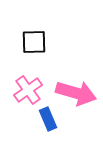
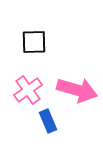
pink arrow: moved 1 px right, 3 px up
blue rectangle: moved 2 px down
